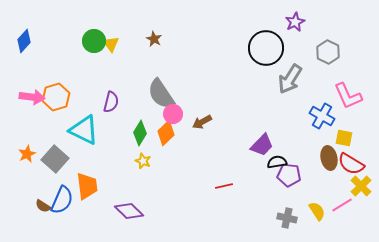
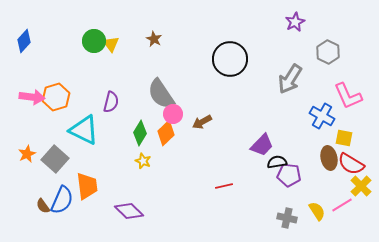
black circle: moved 36 px left, 11 px down
brown semicircle: rotated 21 degrees clockwise
